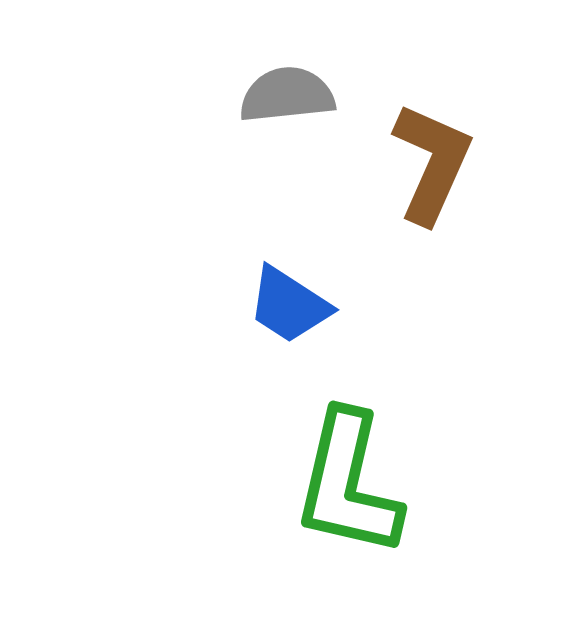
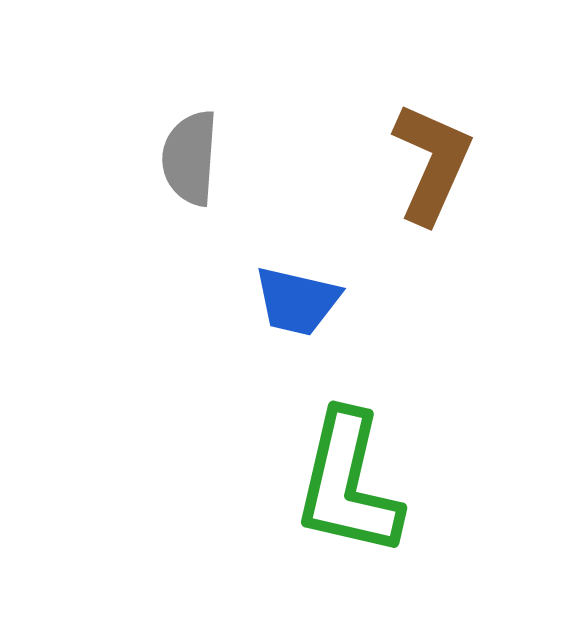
gray semicircle: moved 97 px left, 63 px down; rotated 80 degrees counterclockwise
blue trapezoid: moved 8 px right, 4 px up; rotated 20 degrees counterclockwise
